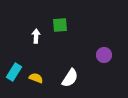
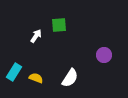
green square: moved 1 px left
white arrow: rotated 32 degrees clockwise
